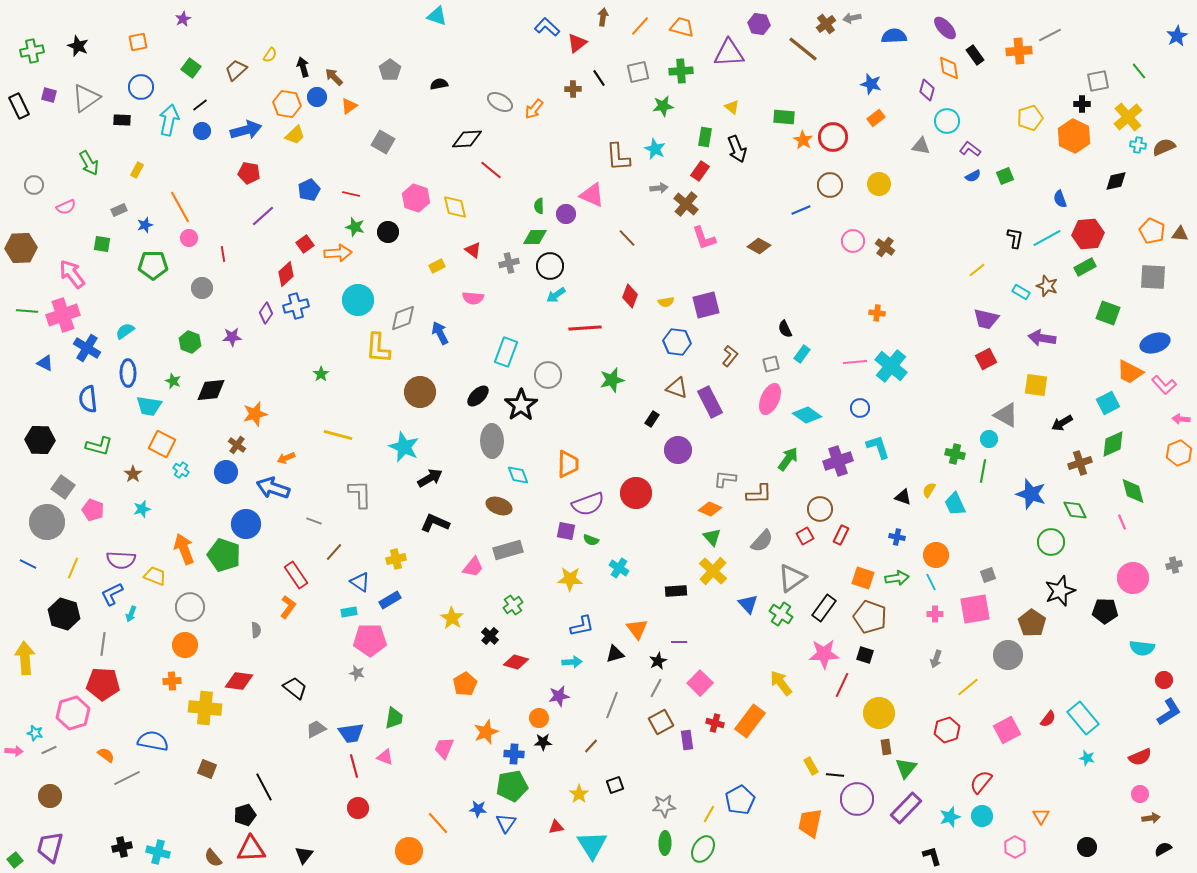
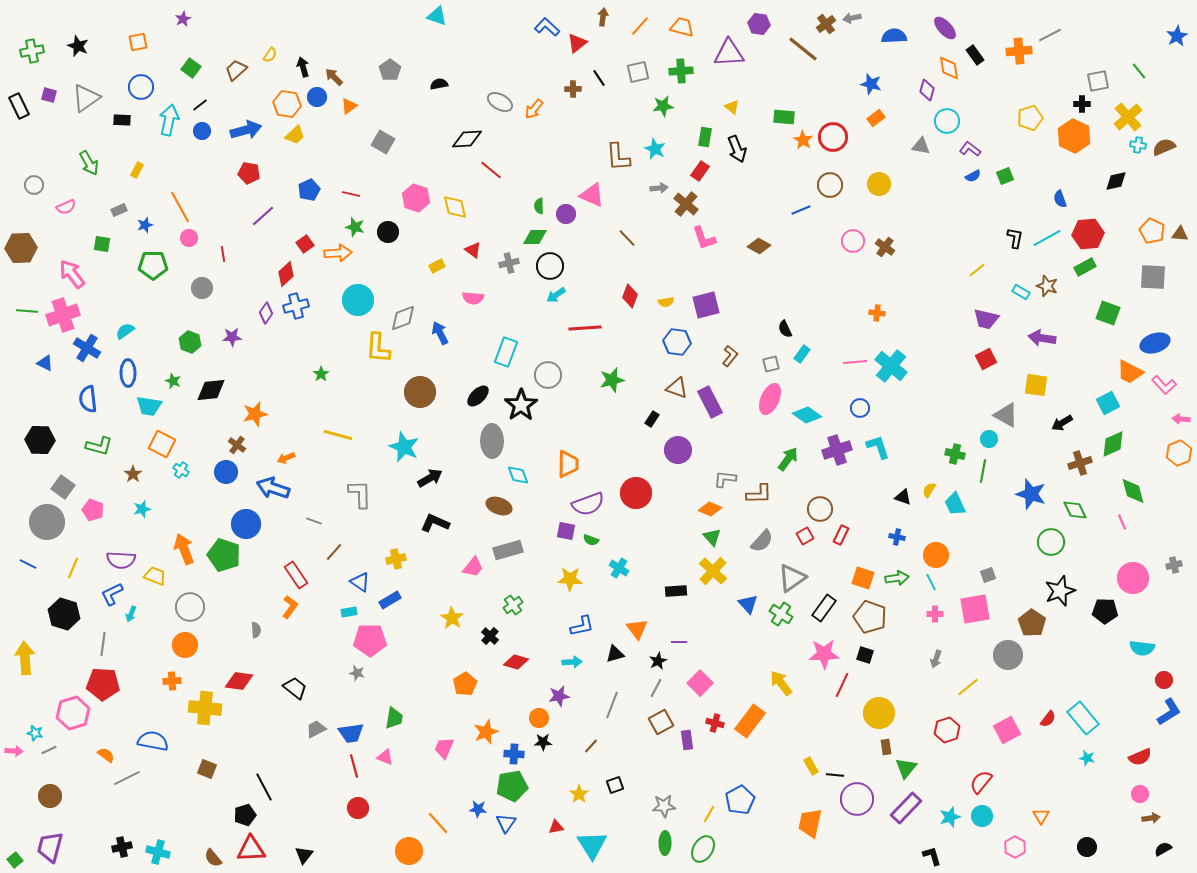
purple cross at (838, 461): moved 1 px left, 11 px up
orange L-shape at (288, 607): moved 2 px right
